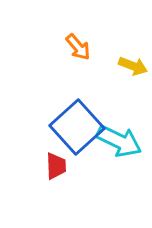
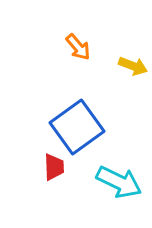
blue square: rotated 6 degrees clockwise
cyan arrow: moved 41 px down
red trapezoid: moved 2 px left, 1 px down
